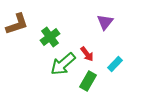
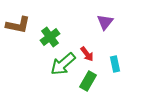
brown L-shape: moved 1 px right, 1 px down; rotated 30 degrees clockwise
cyan rectangle: rotated 56 degrees counterclockwise
